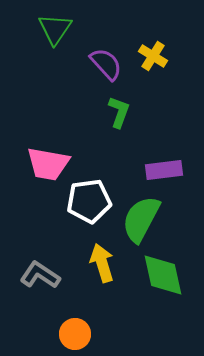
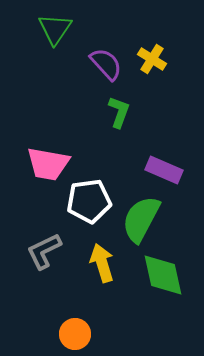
yellow cross: moved 1 px left, 3 px down
purple rectangle: rotated 30 degrees clockwise
gray L-shape: moved 4 px right, 24 px up; rotated 60 degrees counterclockwise
